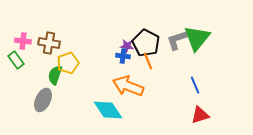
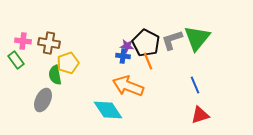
gray L-shape: moved 5 px left
green semicircle: rotated 30 degrees counterclockwise
